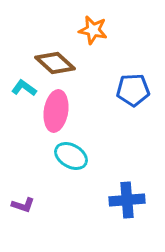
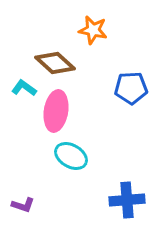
blue pentagon: moved 2 px left, 2 px up
